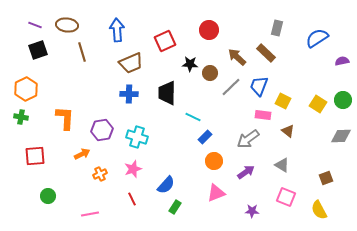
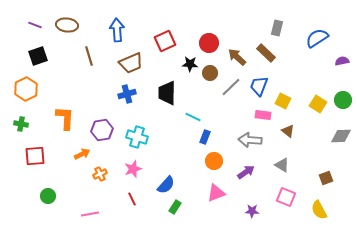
red circle at (209, 30): moved 13 px down
black square at (38, 50): moved 6 px down
brown line at (82, 52): moved 7 px right, 4 px down
blue cross at (129, 94): moved 2 px left; rotated 18 degrees counterclockwise
green cross at (21, 117): moved 7 px down
blue rectangle at (205, 137): rotated 24 degrees counterclockwise
gray arrow at (248, 139): moved 2 px right, 1 px down; rotated 40 degrees clockwise
